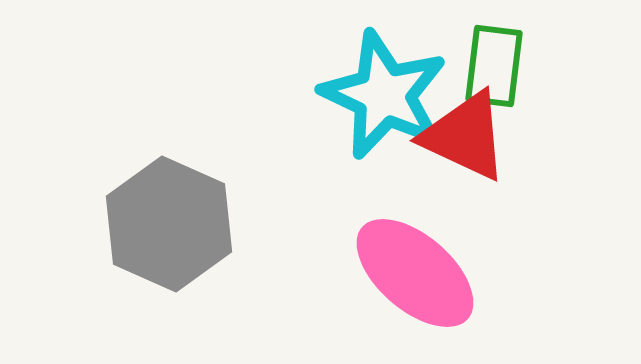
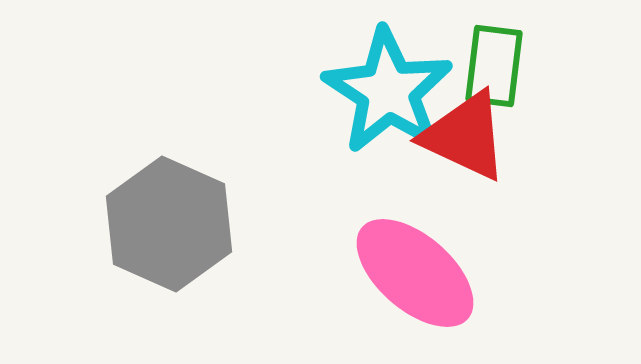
cyan star: moved 4 px right, 4 px up; rotated 8 degrees clockwise
